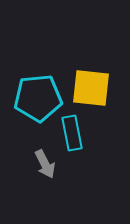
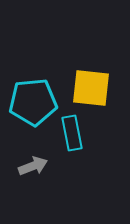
cyan pentagon: moved 5 px left, 4 px down
gray arrow: moved 12 px left, 2 px down; rotated 84 degrees counterclockwise
